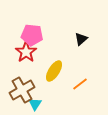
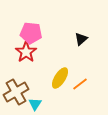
pink pentagon: moved 1 px left, 2 px up
yellow ellipse: moved 6 px right, 7 px down
brown cross: moved 6 px left, 2 px down
